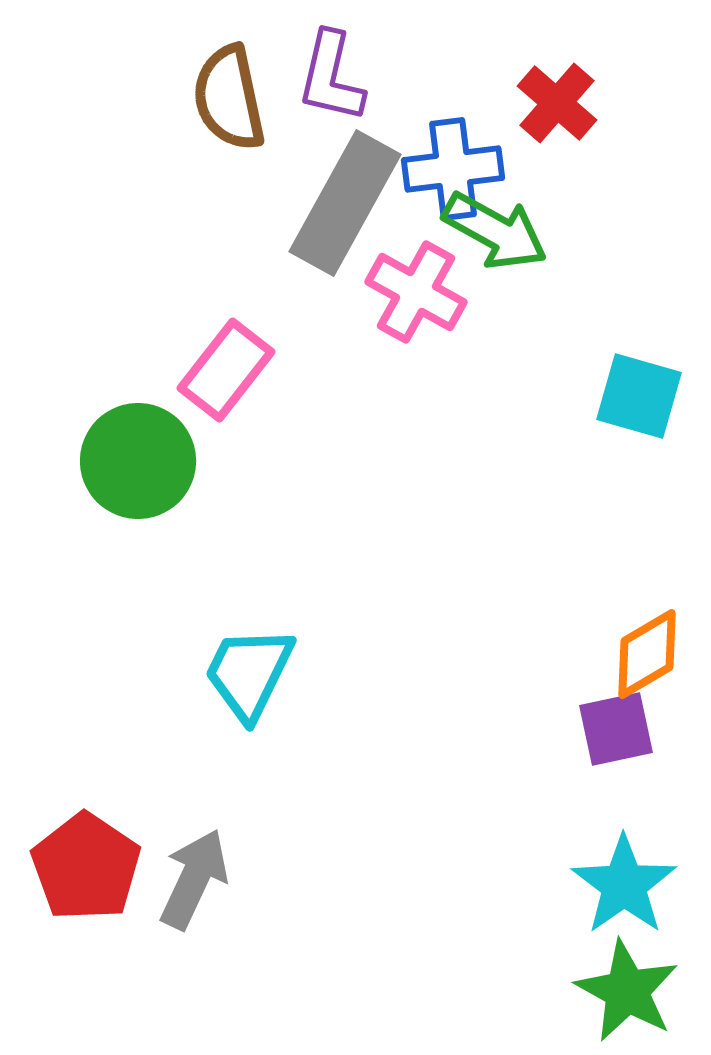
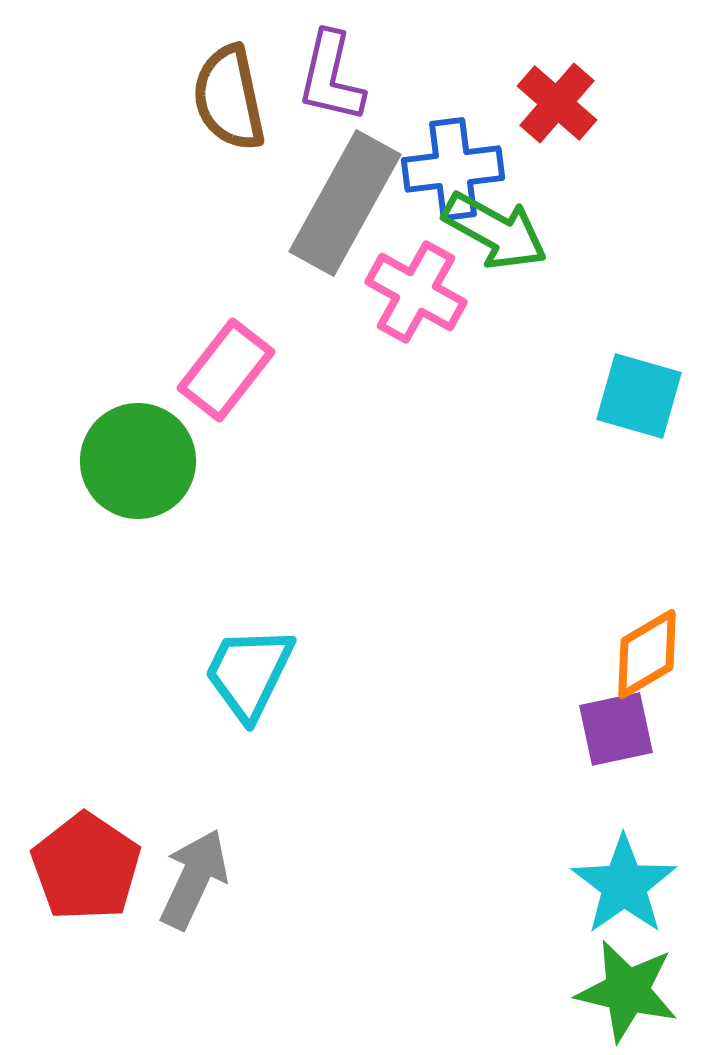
green star: rotated 16 degrees counterclockwise
